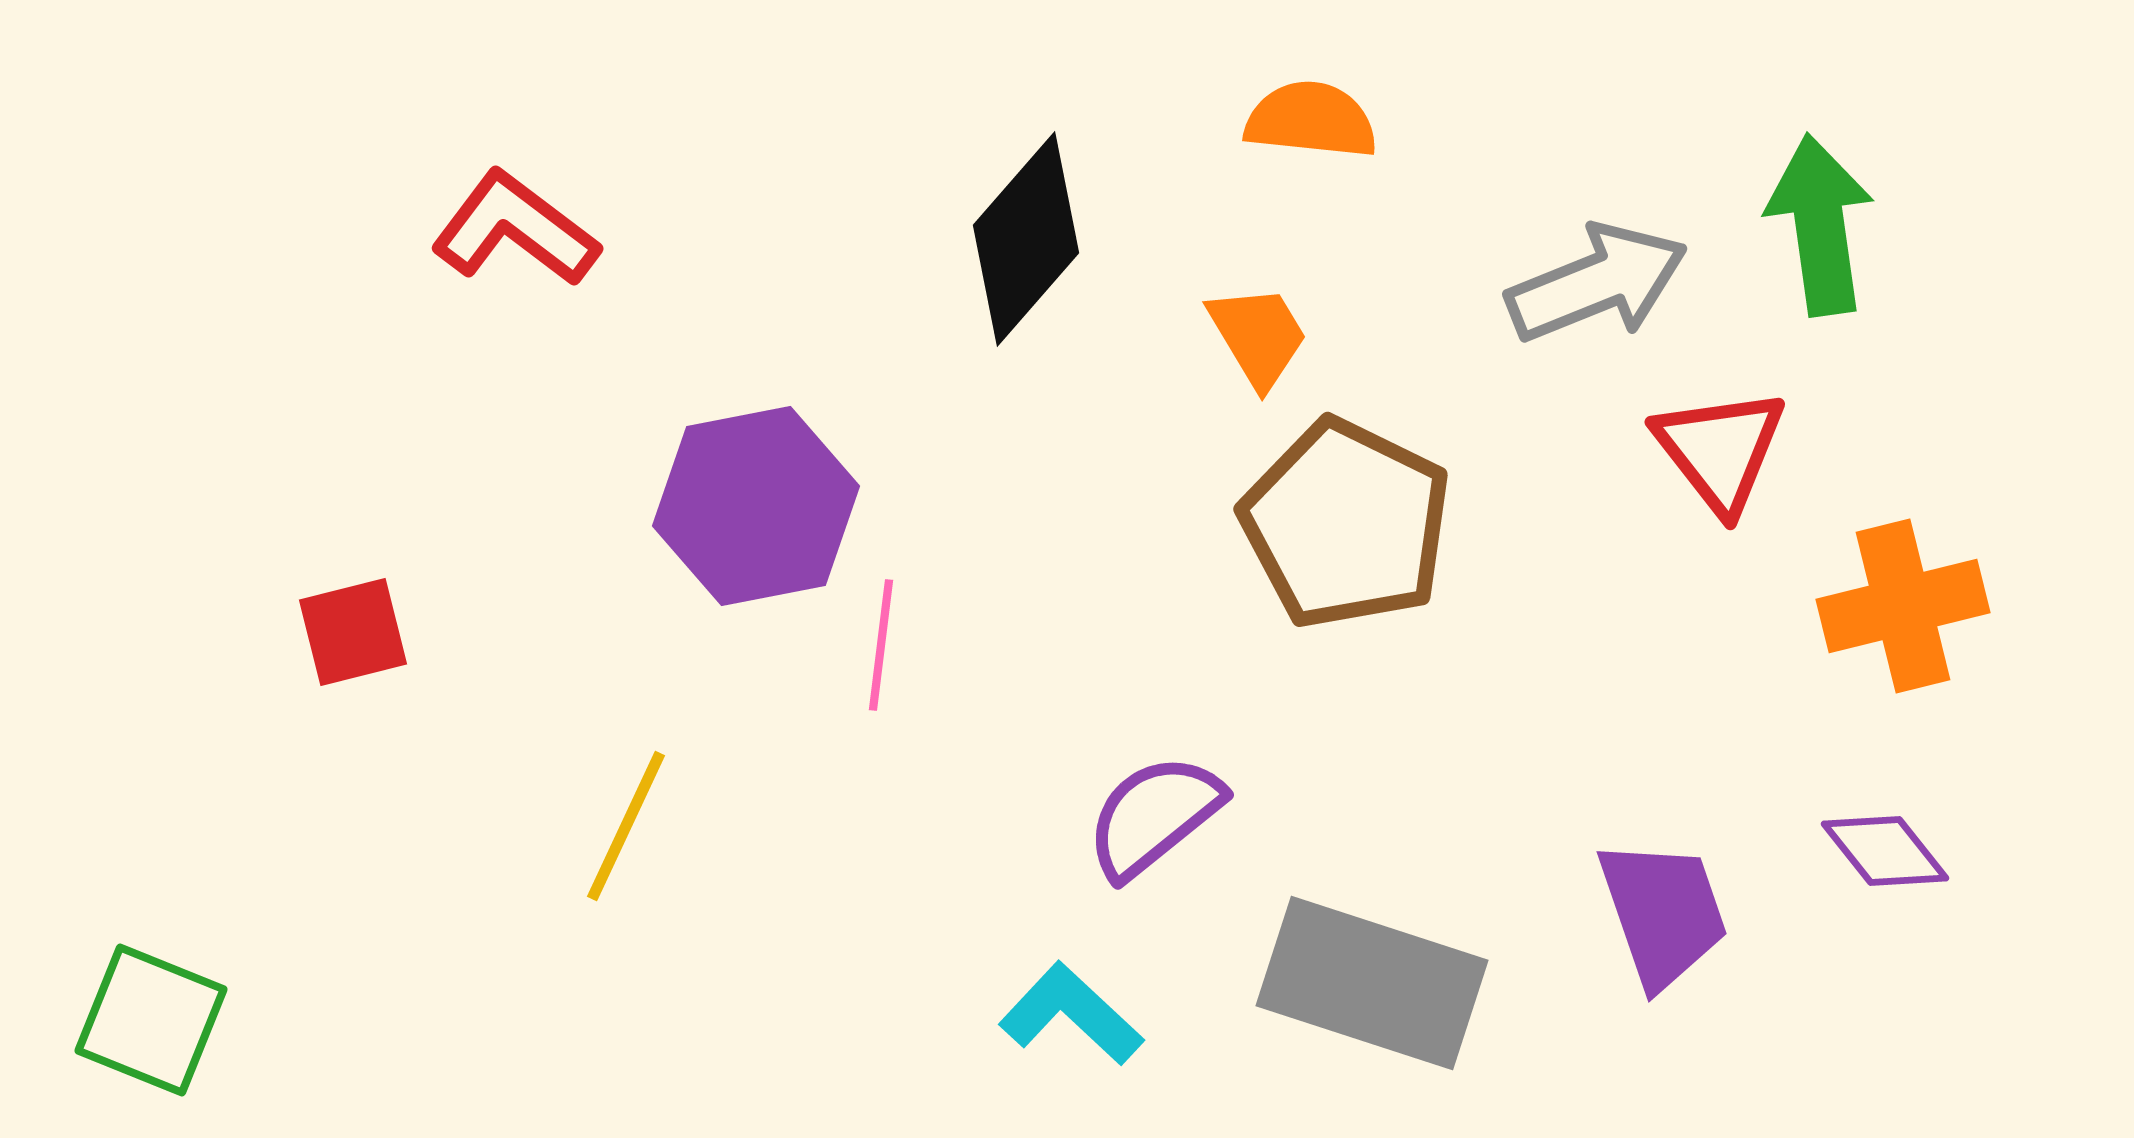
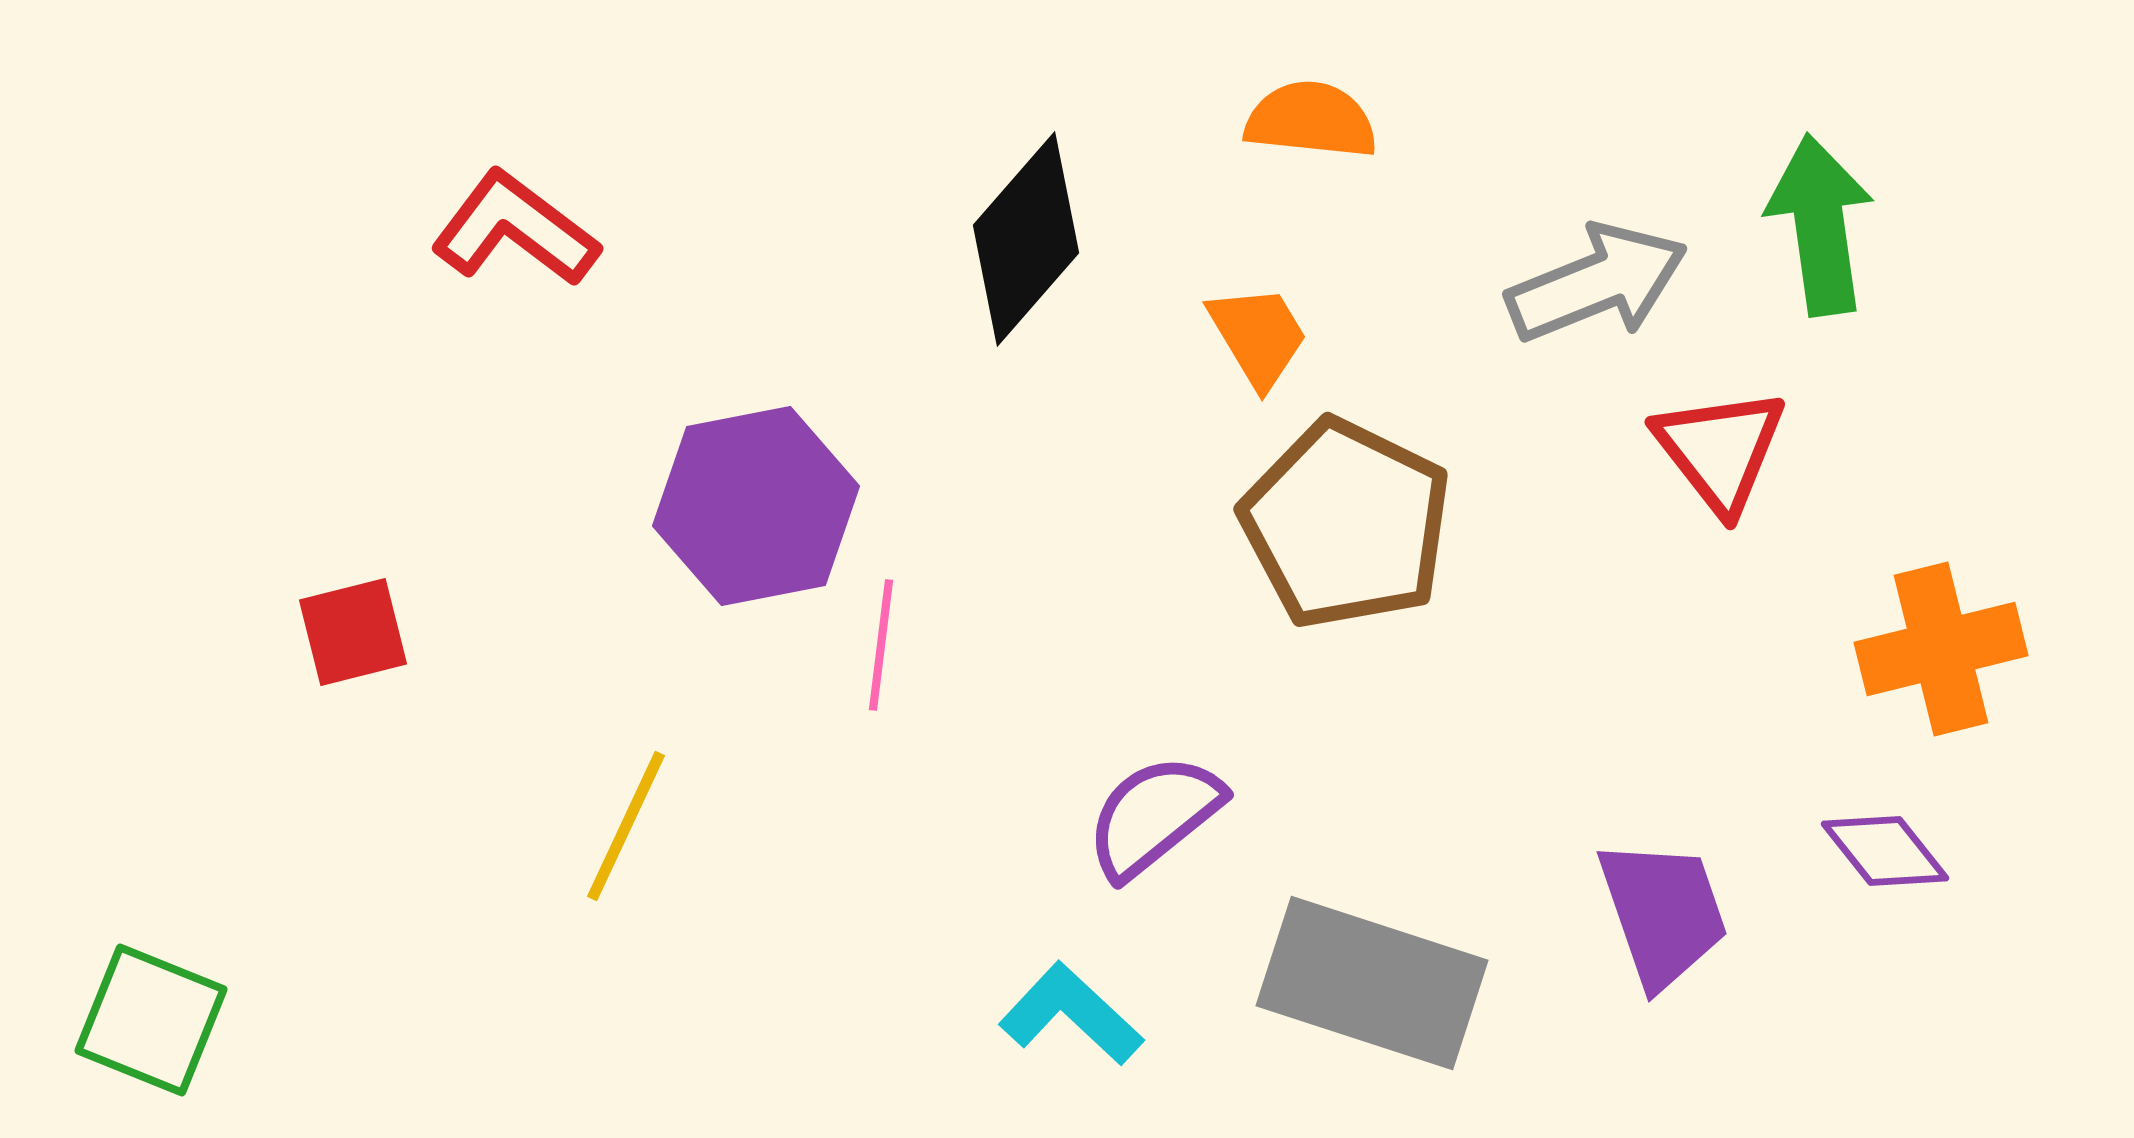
orange cross: moved 38 px right, 43 px down
